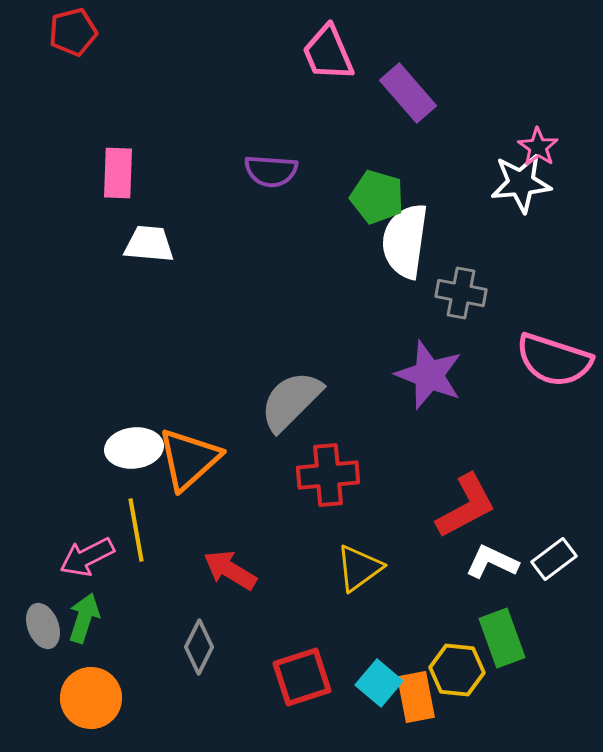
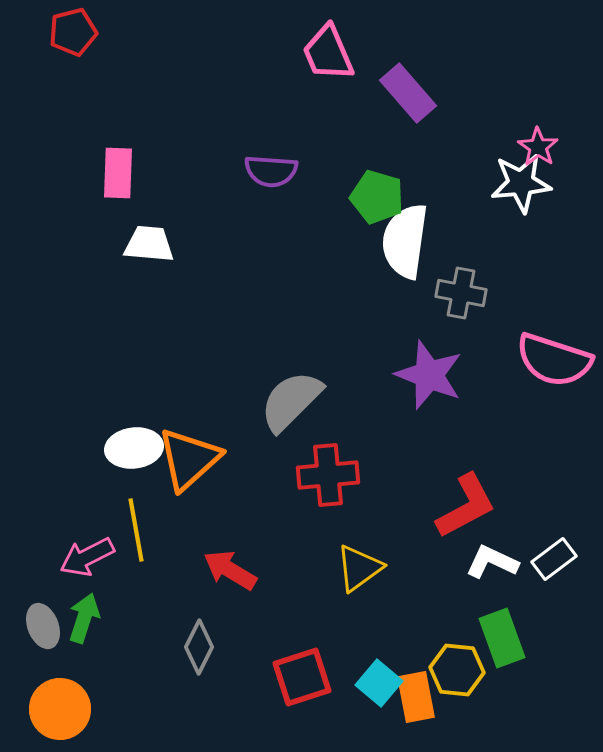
orange circle: moved 31 px left, 11 px down
